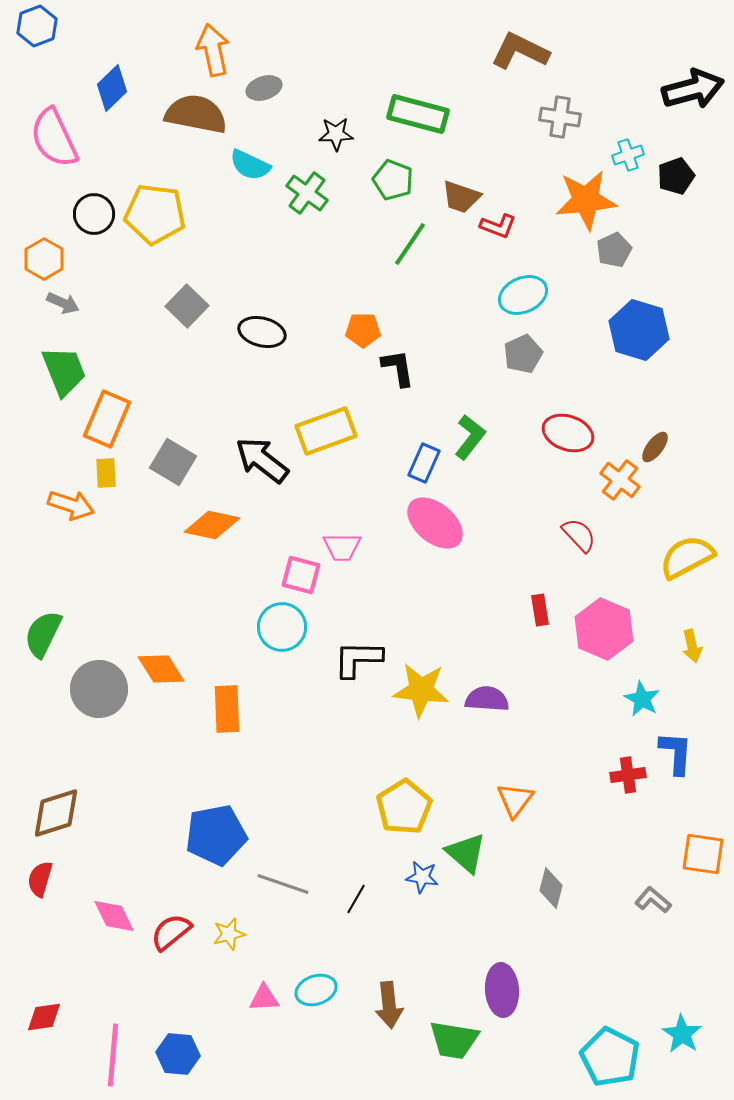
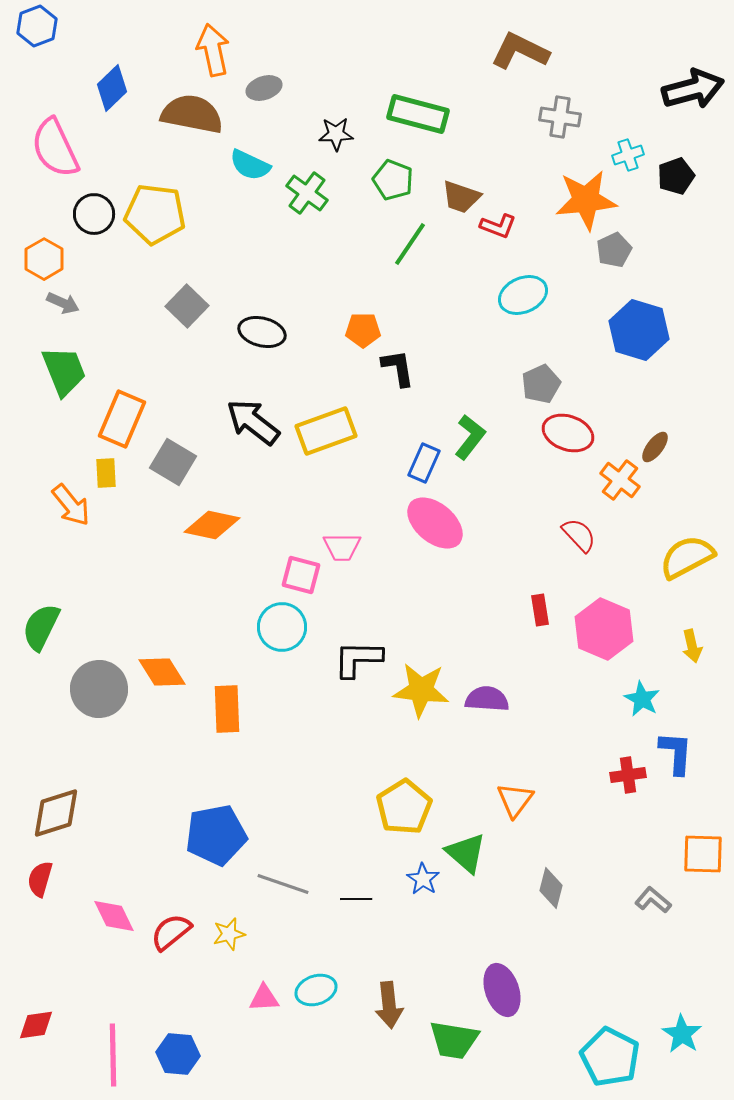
brown semicircle at (196, 114): moved 4 px left
pink semicircle at (54, 138): moved 1 px right, 10 px down
gray pentagon at (523, 354): moved 18 px right, 30 px down
orange rectangle at (107, 419): moved 15 px right
black arrow at (262, 460): moved 9 px left, 38 px up
orange arrow at (71, 505): rotated 33 degrees clockwise
green semicircle at (43, 634): moved 2 px left, 7 px up
orange diamond at (161, 669): moved 1 px right, 3 px down
orange square at (703, 854): rotated 6 degrees counterclockwise
blue star at (422, 877): moved 1 px right, 2 px down; rotated 24 degrees clockwise
black line at (356, 899): rotated 60 degrees clockwise
purple ellipse at (502, 990): rotated 15 degrees counterclockwise
red diamond at (44, 1017): moved 8 px left, 8 px down
pink line at (113, 1055): rotated 6 degrees counterclockwise
